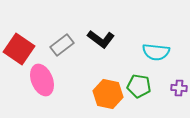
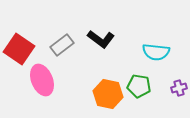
purple cross: rotated 21 degrees counterclockwise
